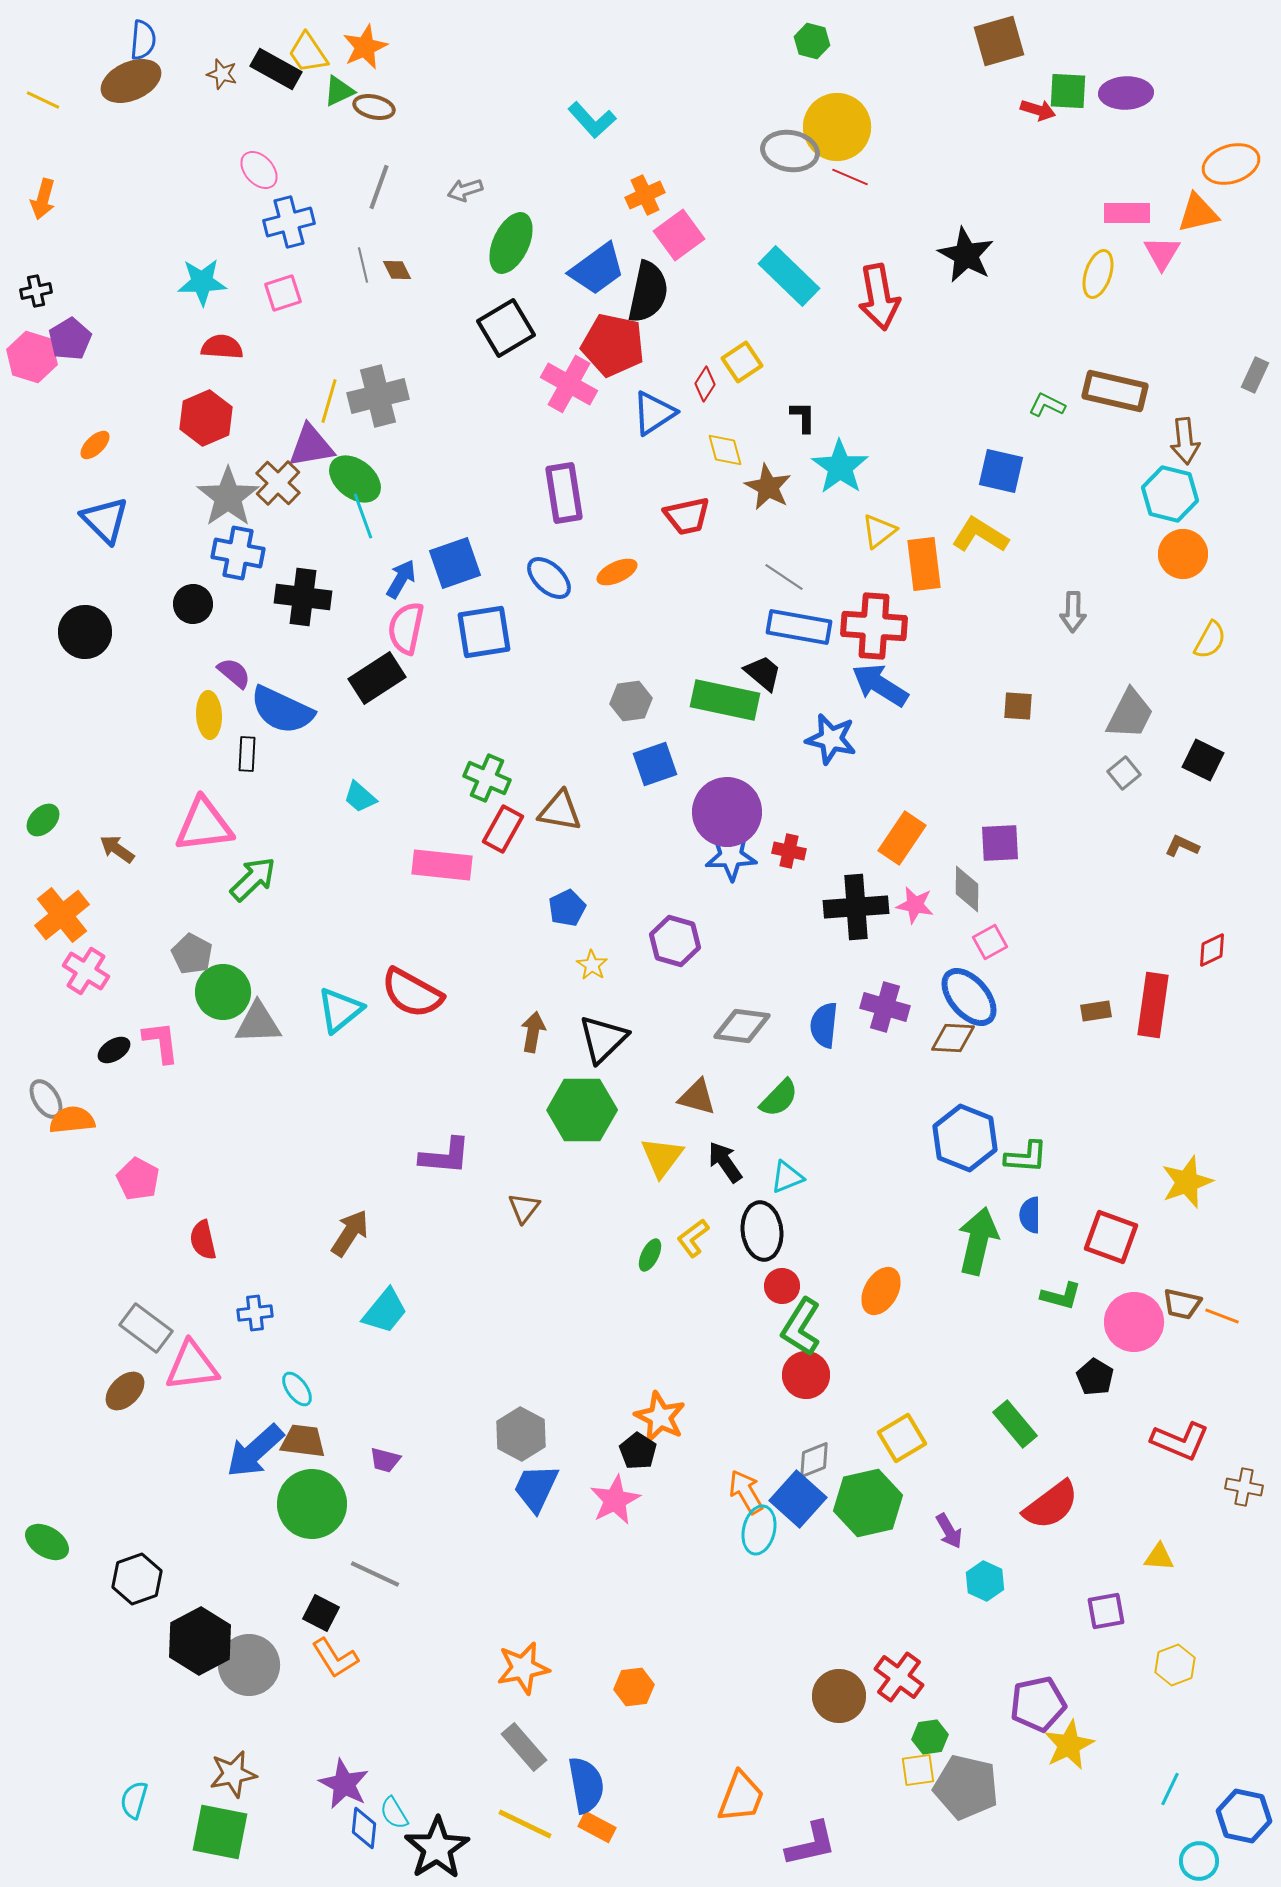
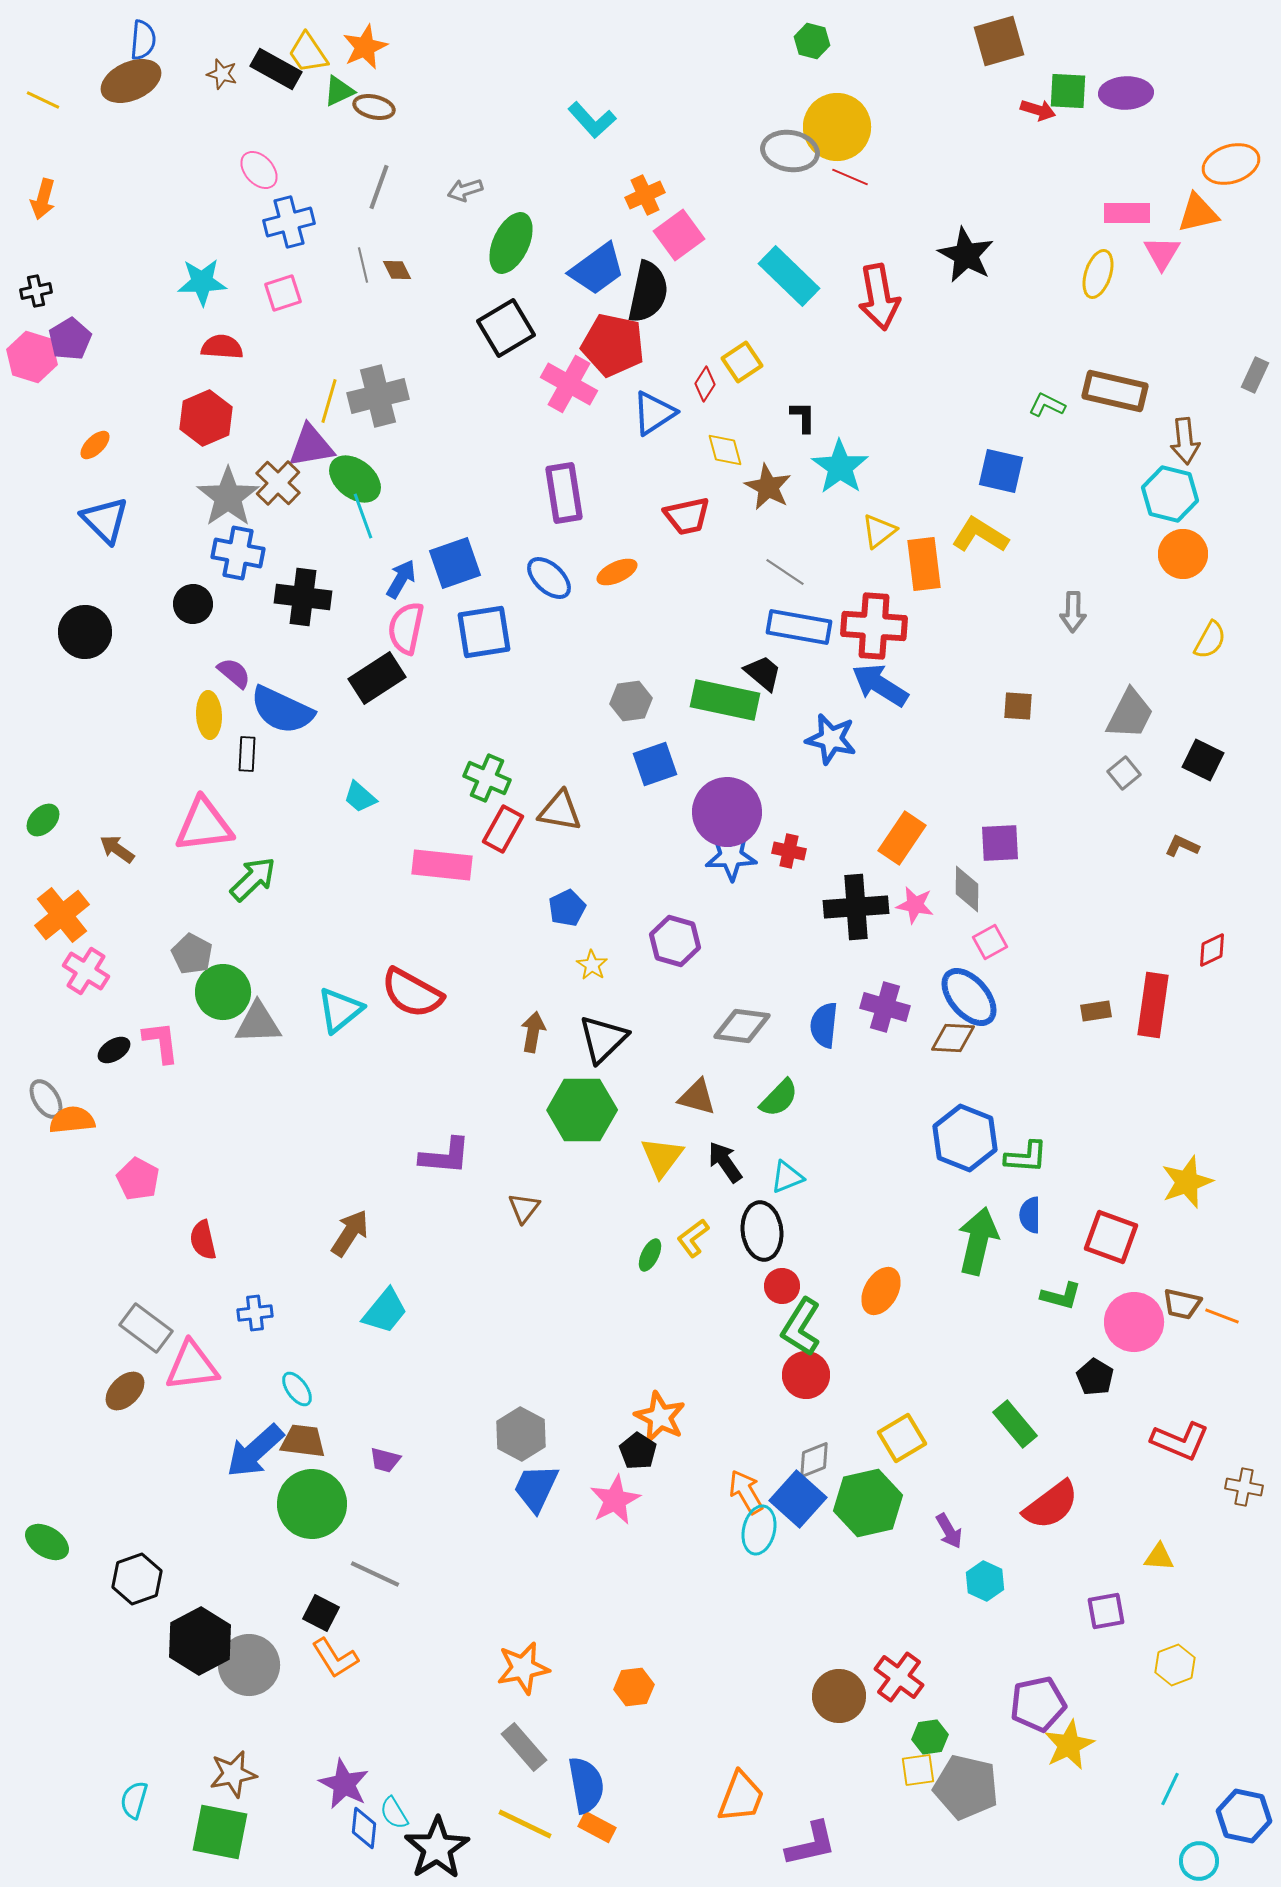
gray line at (784, 577): moved 1 px right, 5 px up
